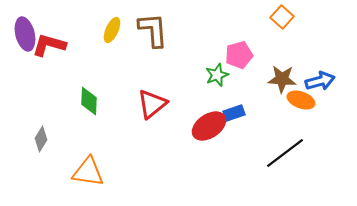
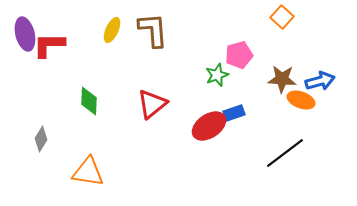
red L-shape: rotated 16 degrees counterclockwise
